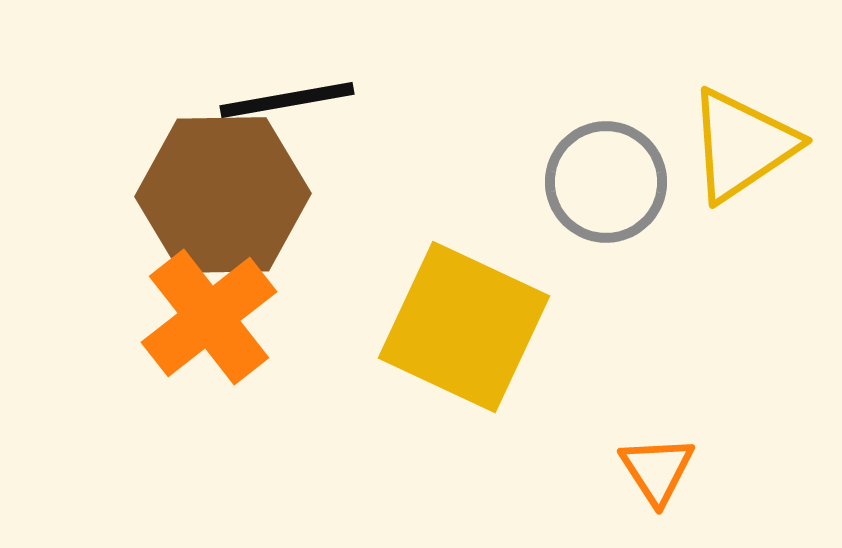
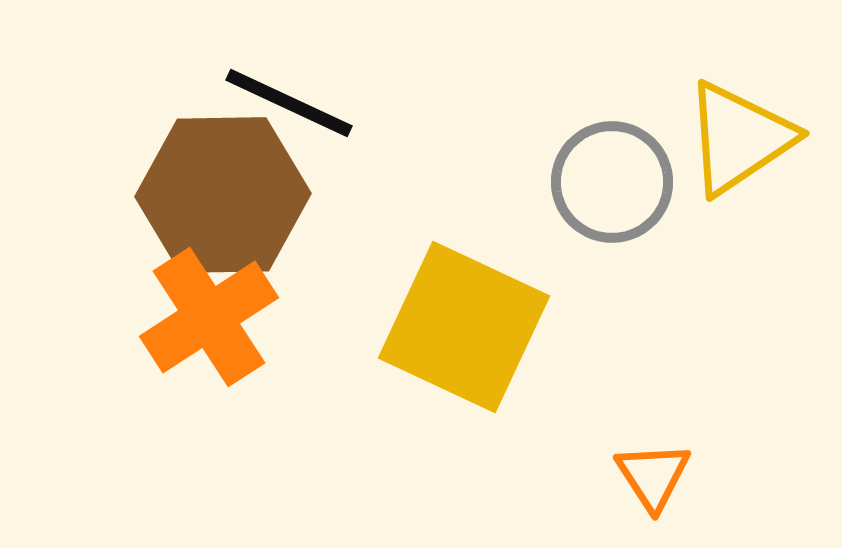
black line: moved 2 px right, 3 px down; rotated 35 degrees clockwise
yellow triangle: moved 3 px left, 7 px up
gray circle: moved 6 px right
orange cross: rotated 5 degrees clockwise
orange triangle: moved 4 px left, 6 px down
